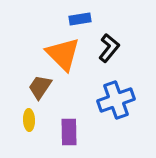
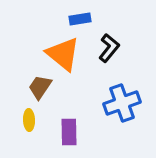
orange triangle: rotated 6 degrees counterclockwise
blue cross: moved 6 px right, 3 px down
